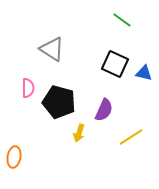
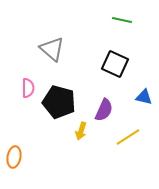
green line: rotated 24 degrees counterclockwise
gray triangle: rotated 8 degrees clockwise
blue triangle: moved 24 px down
yellow arrow: moved 2 px right, 2 px up
yellow line: moved 3 px left
